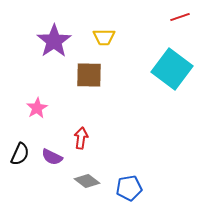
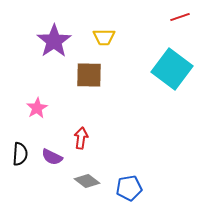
black semicircle: rotated 20 degrees counterclockwise
